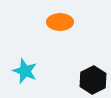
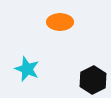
cyan star: moved 2 px right, 2 px up
